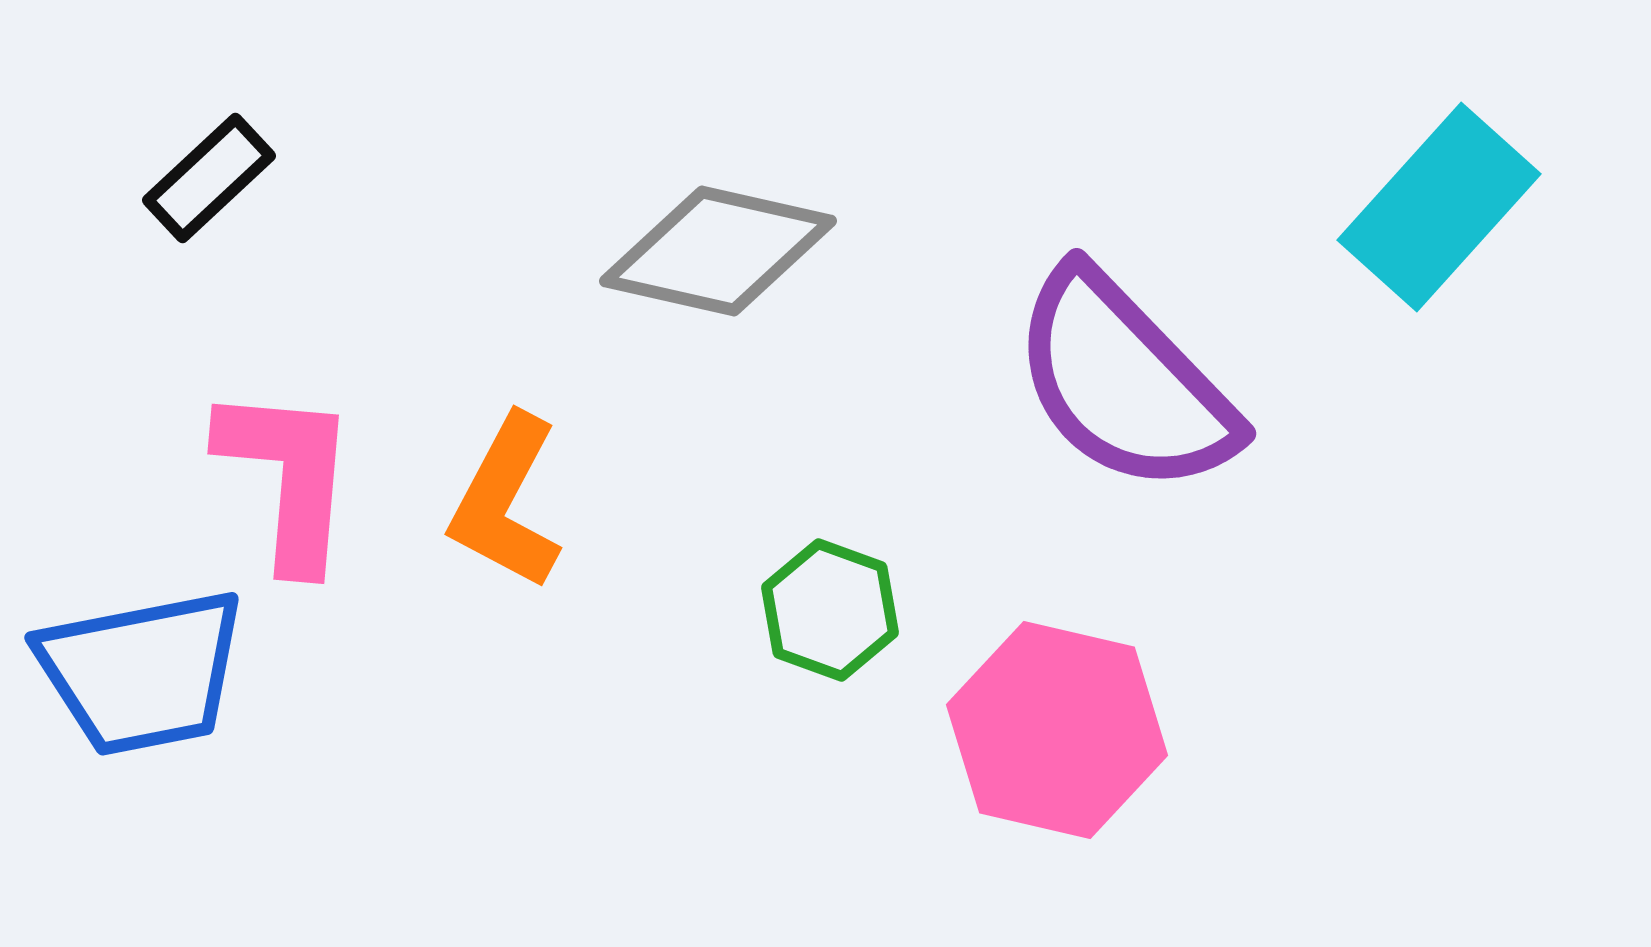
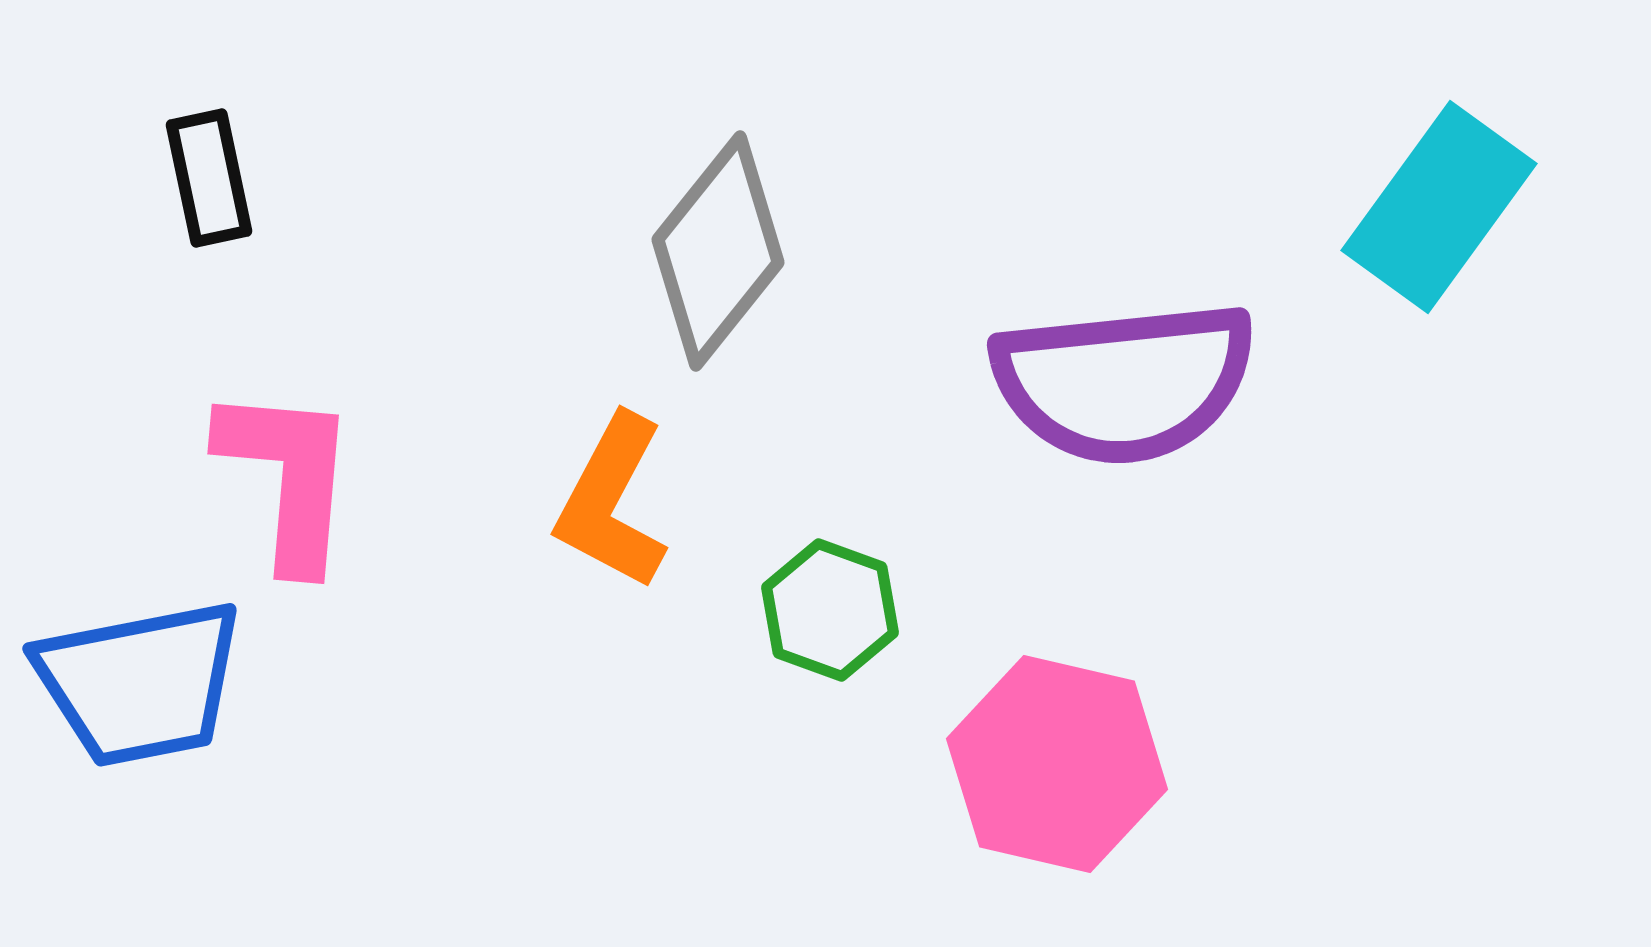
black rectangle: rotated 59 degrees counterclockwise
cyan rectangle: rotated 6 degrees counterclockwise
gray diamond: rotated 64 degrees counterclockwise
purple semicircle: rotated 52 degrees counterclockwise
orange L-shape: moved 106 px right
blue trapezoid: moved 2 px left, 11 px down
pink hexagon: moved 34 px down
